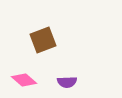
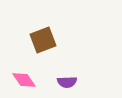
pink diamond: rotated 15 degrees clockwise
